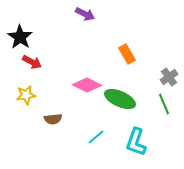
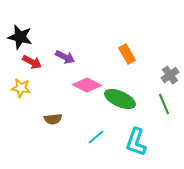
purple arrow: moved 20 px left, 43 px down
black star: rotated 20 degrees counterclockwise
gray cross: moved 1 px right, 2 px up
yellow star: moved 5 px left, 7 px up; rotated 18 degrees clockwise
